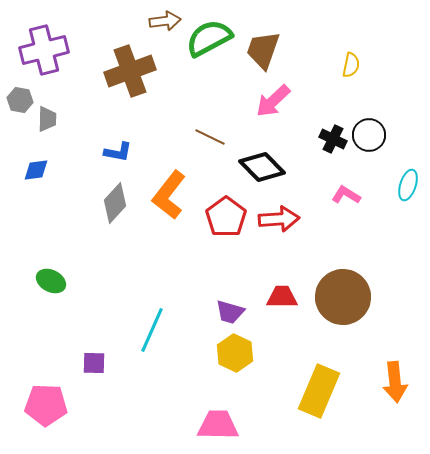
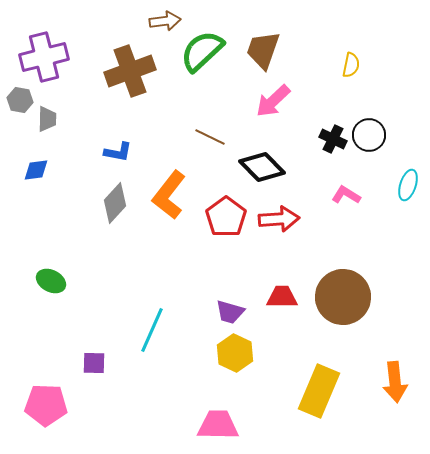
green semicircle: moved 7 px left, 13 px down; rotated 15 degrees counterclockwise
purple cross: moved 7 px down
